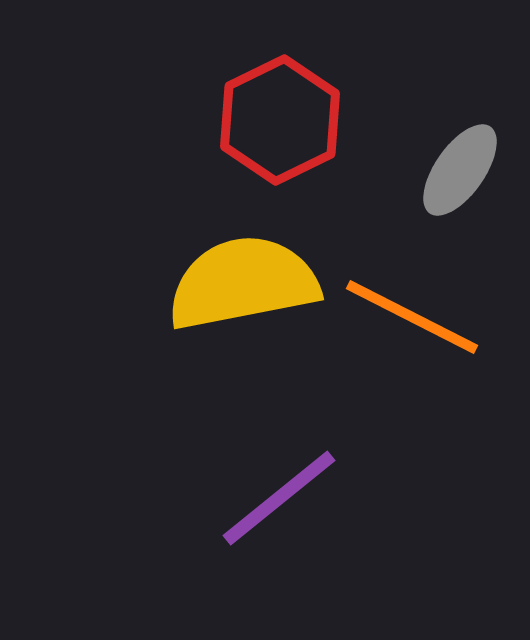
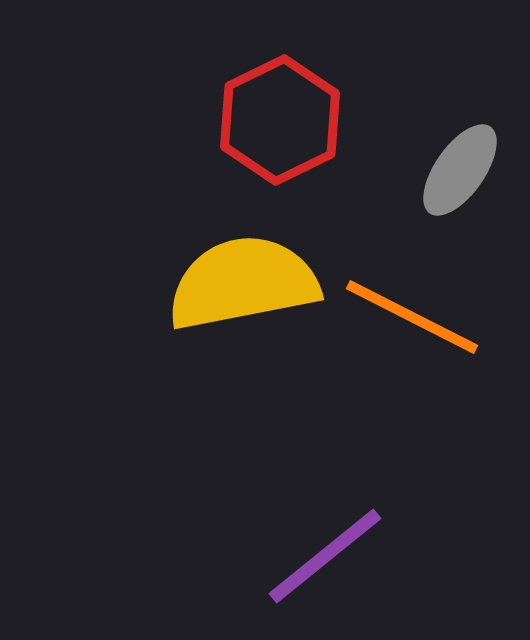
purple line: moved 46 px right, 58 px down
